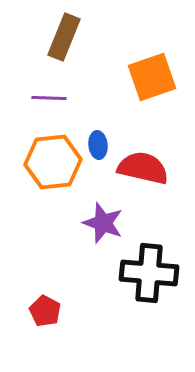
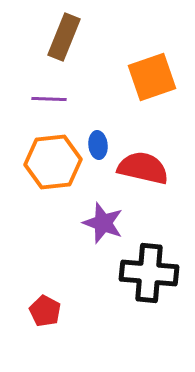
purple line: moved 1 px down
